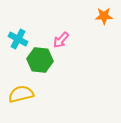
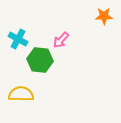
yellow semicircle: rotated 15 degrees clockwise
